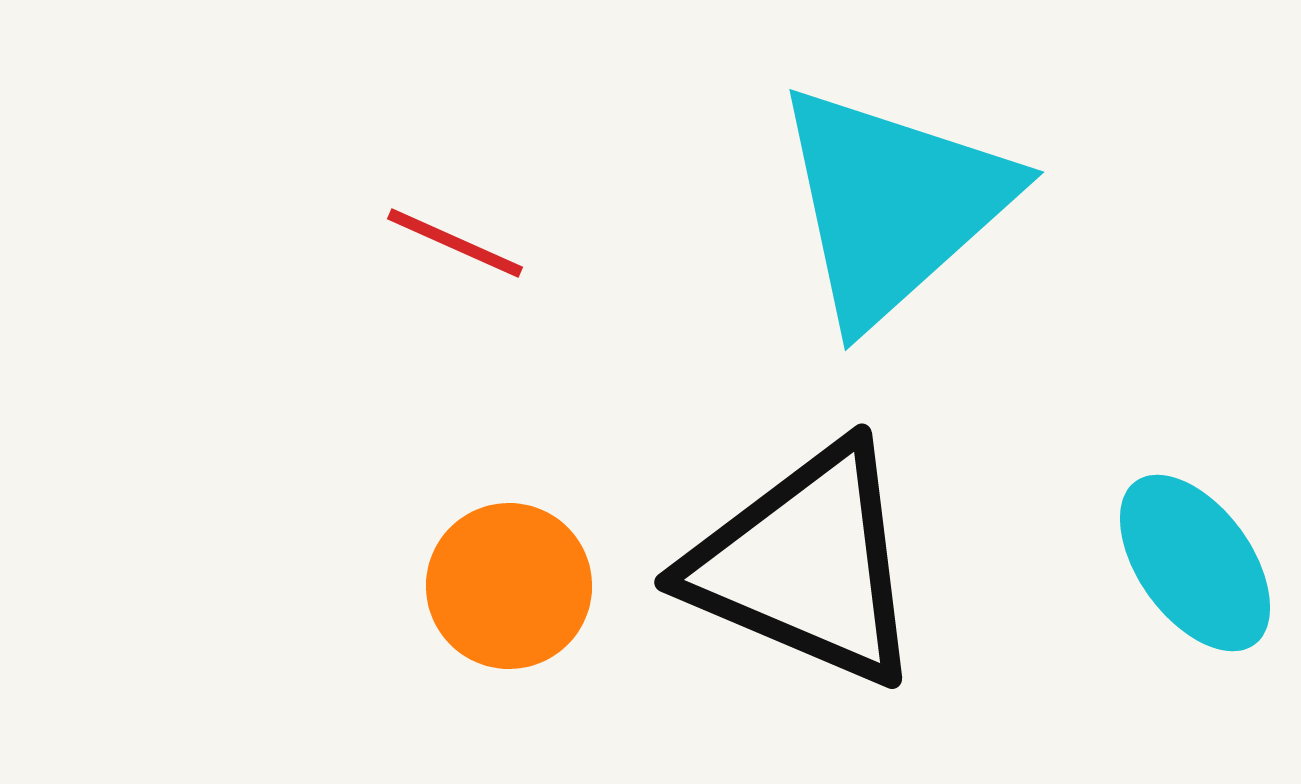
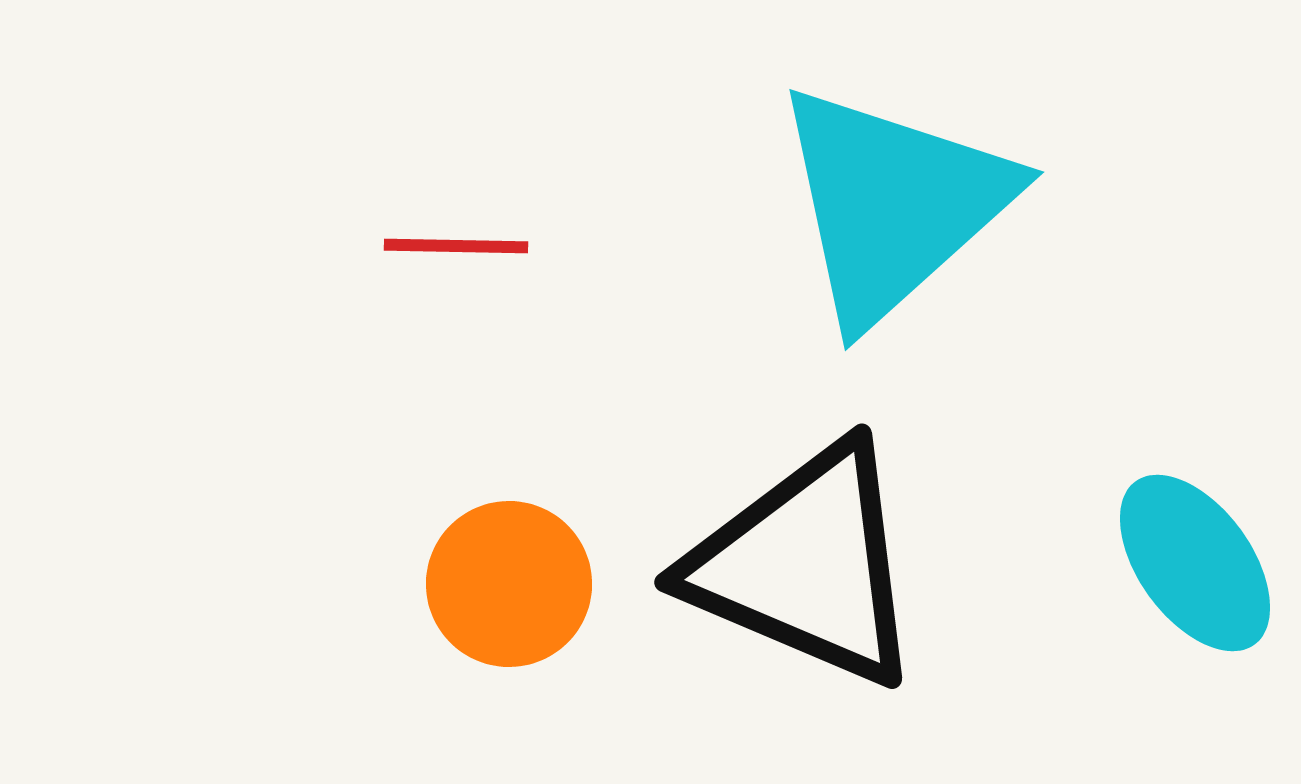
red line: moved 1 px right, 3 px down; rotated 23 degrees counterclockwise
orange circle: moved 2 px up
